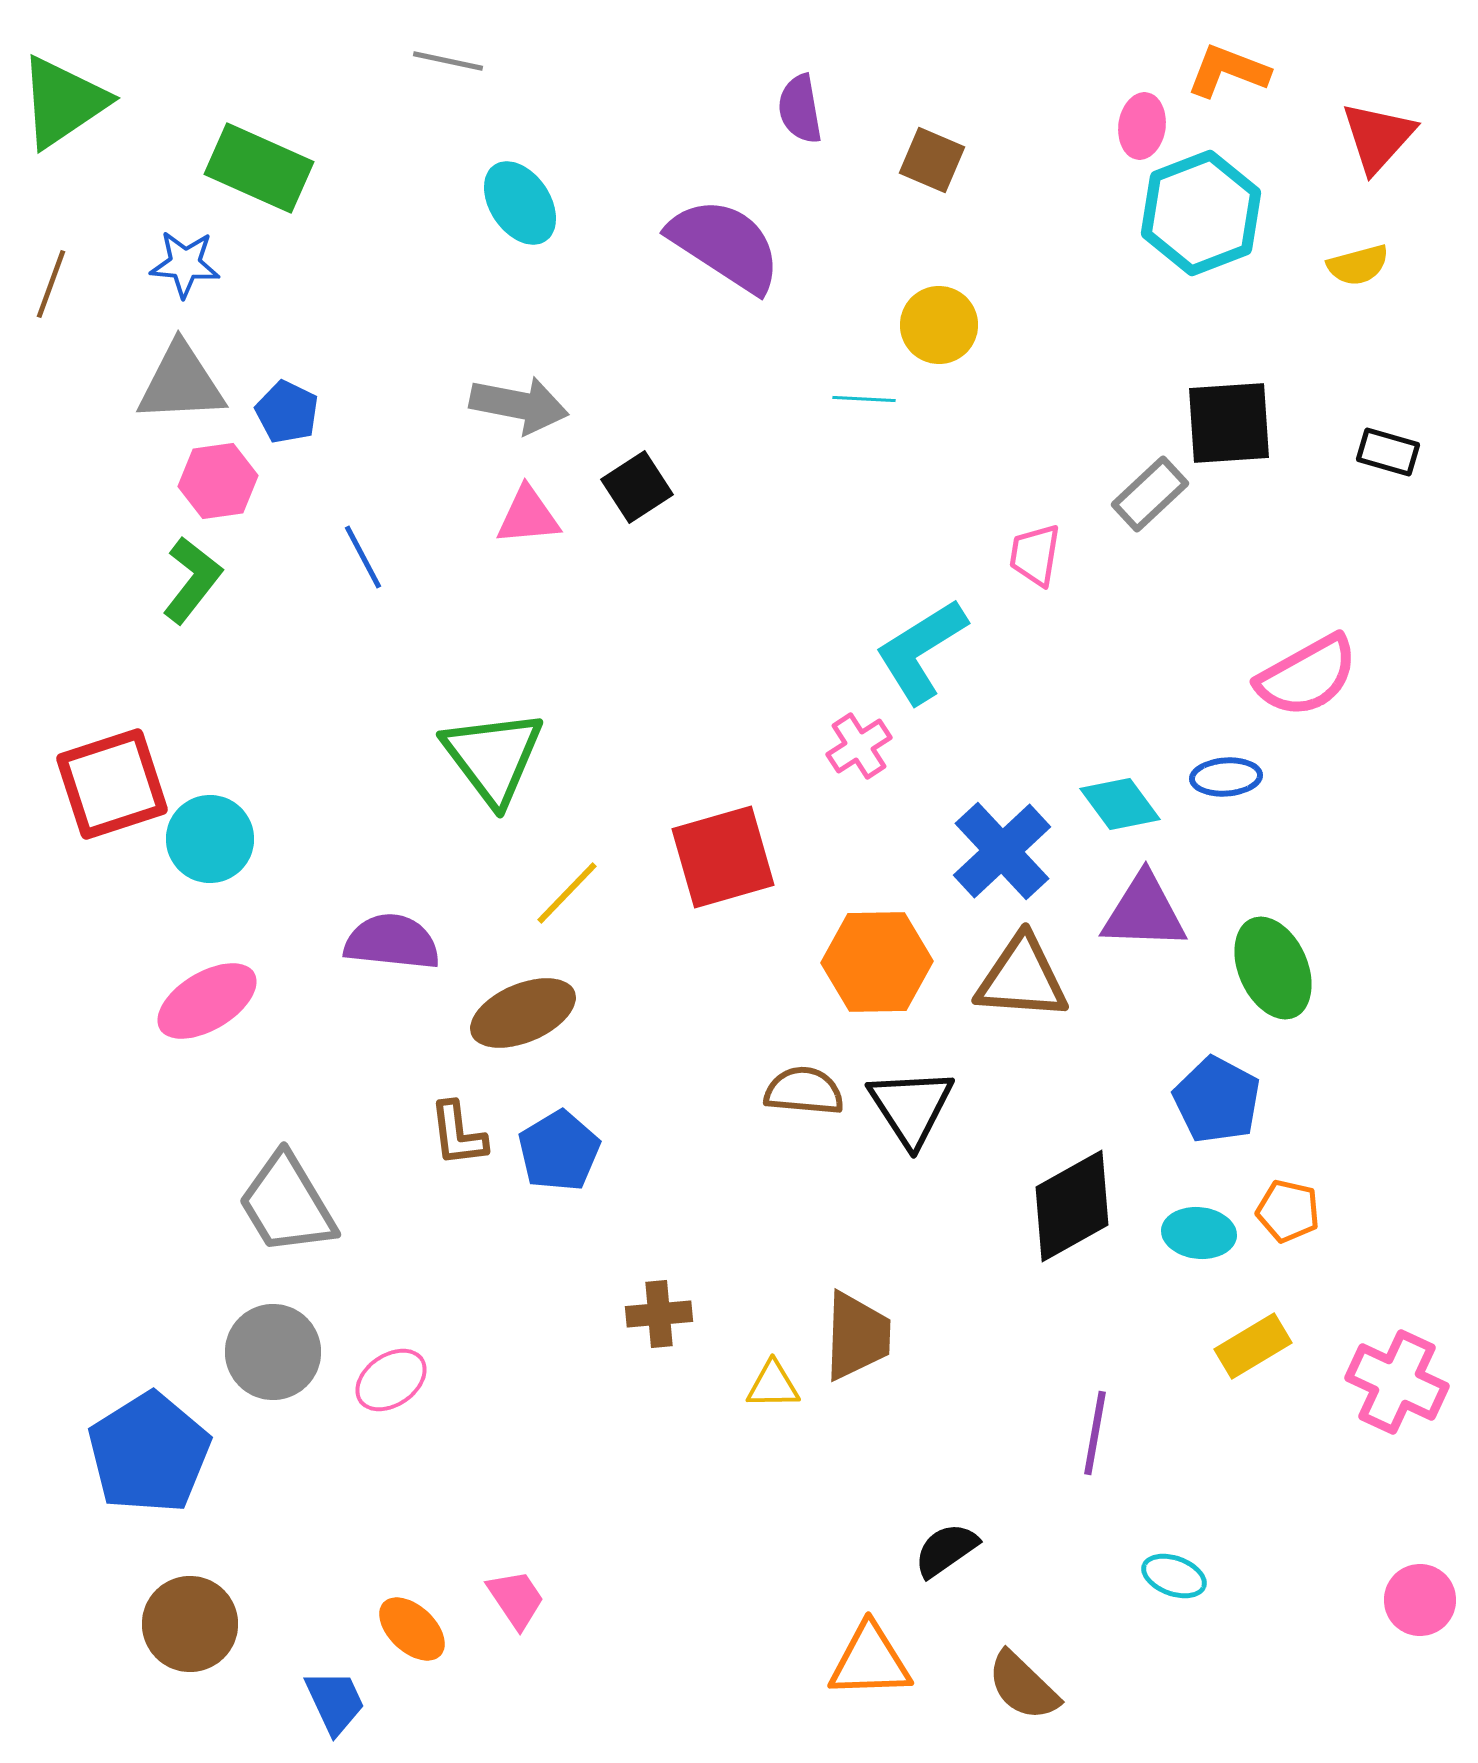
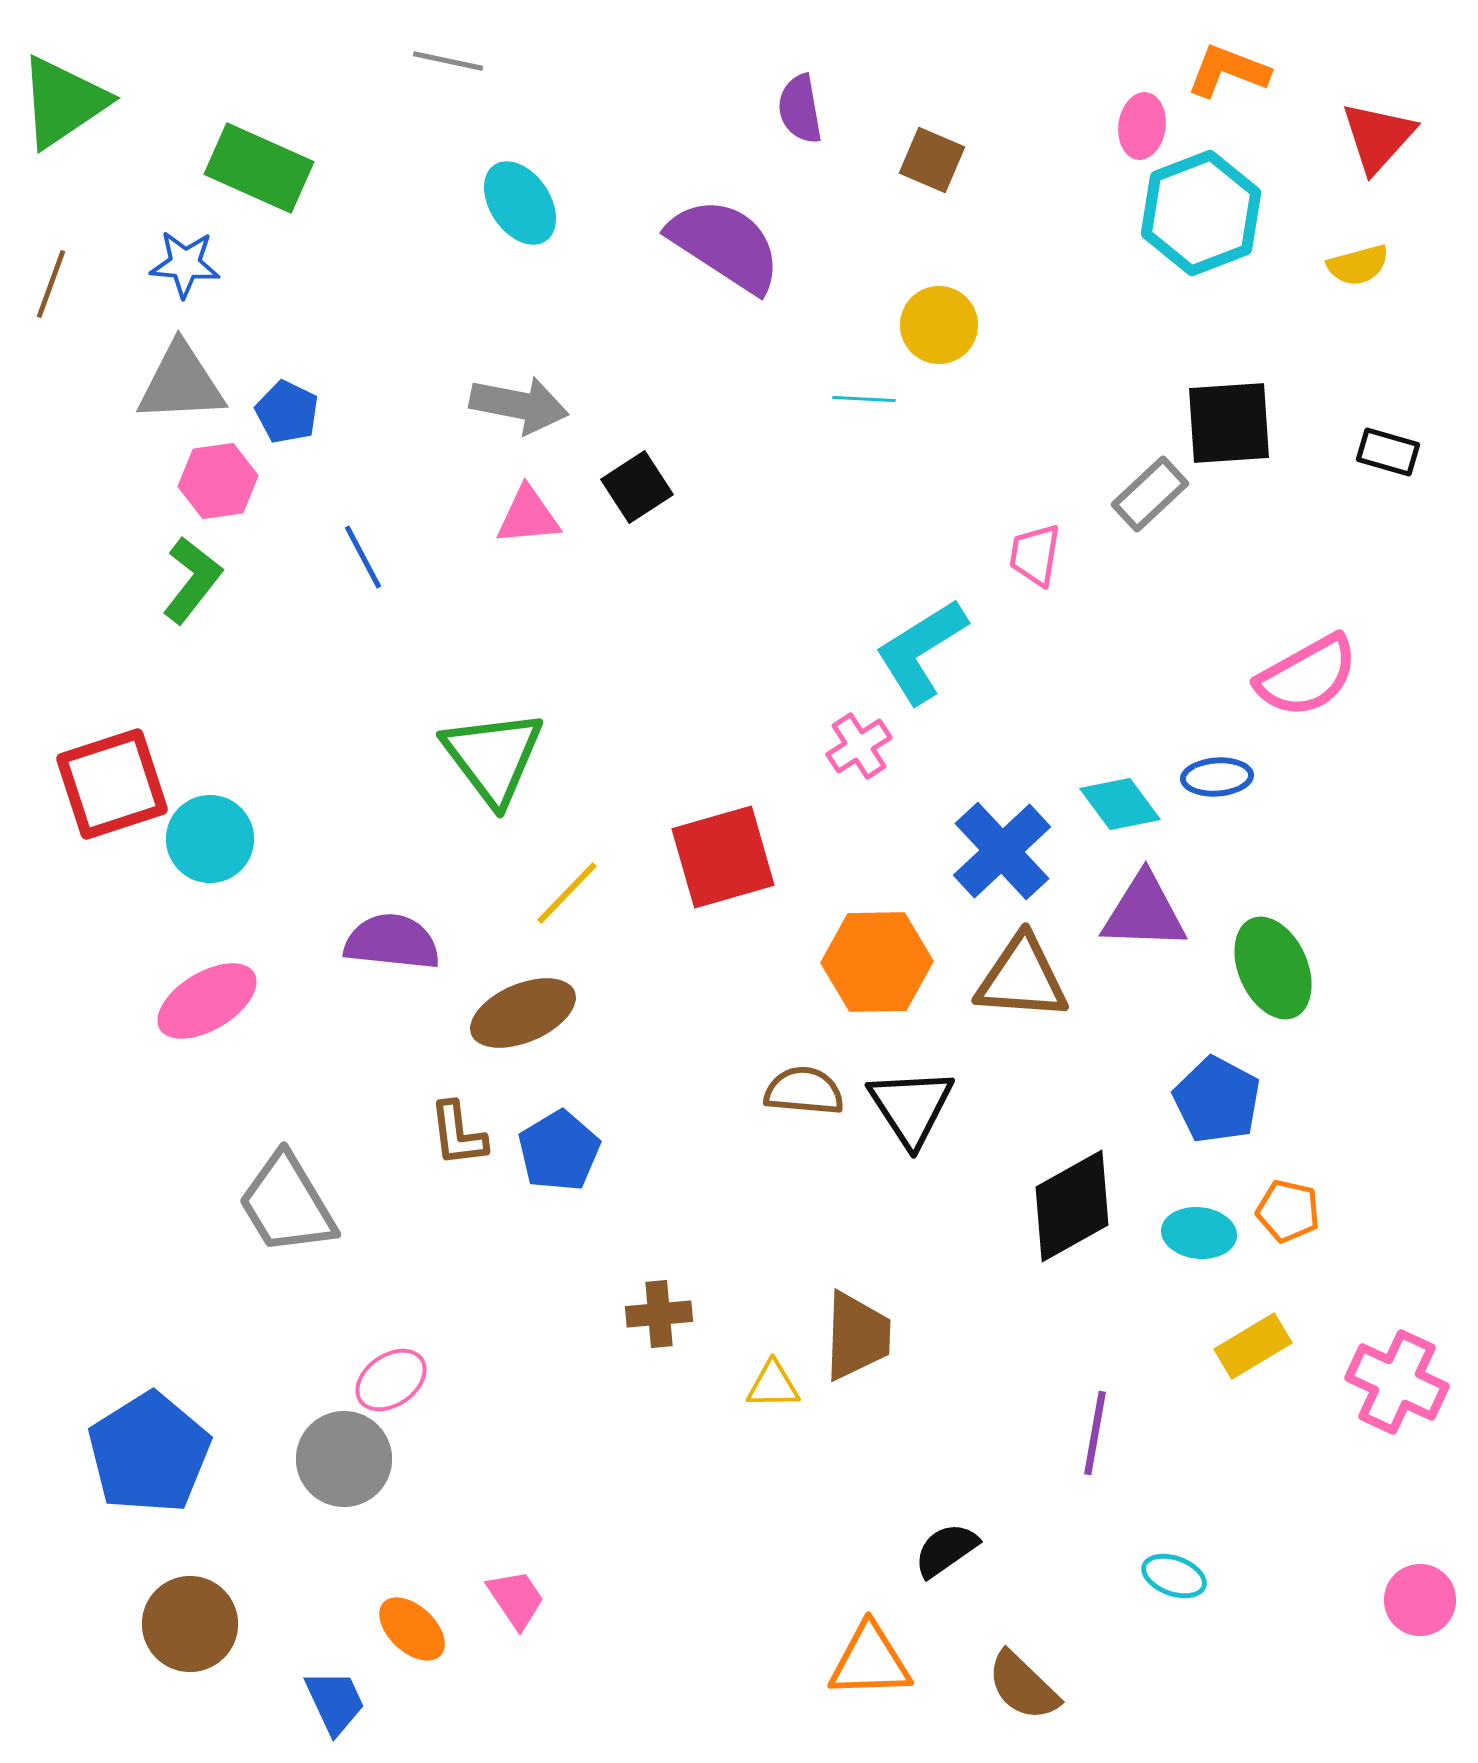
blue ellipse at (1226, 777): moved 9 px left
gray circle at (273, 1352): moved 71 px right, 107 px down
